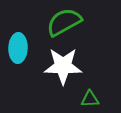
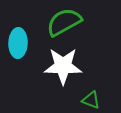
cyan ellipse: moved 5 px up
green triangle: moved 1 px right, 1 px down; rotated 24 degrees clockwise
